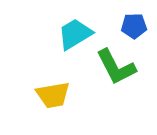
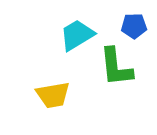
cyan trapezoid: moved 2 px right, 1 px down
green L-shape: rotated 21 degrees clockwise
